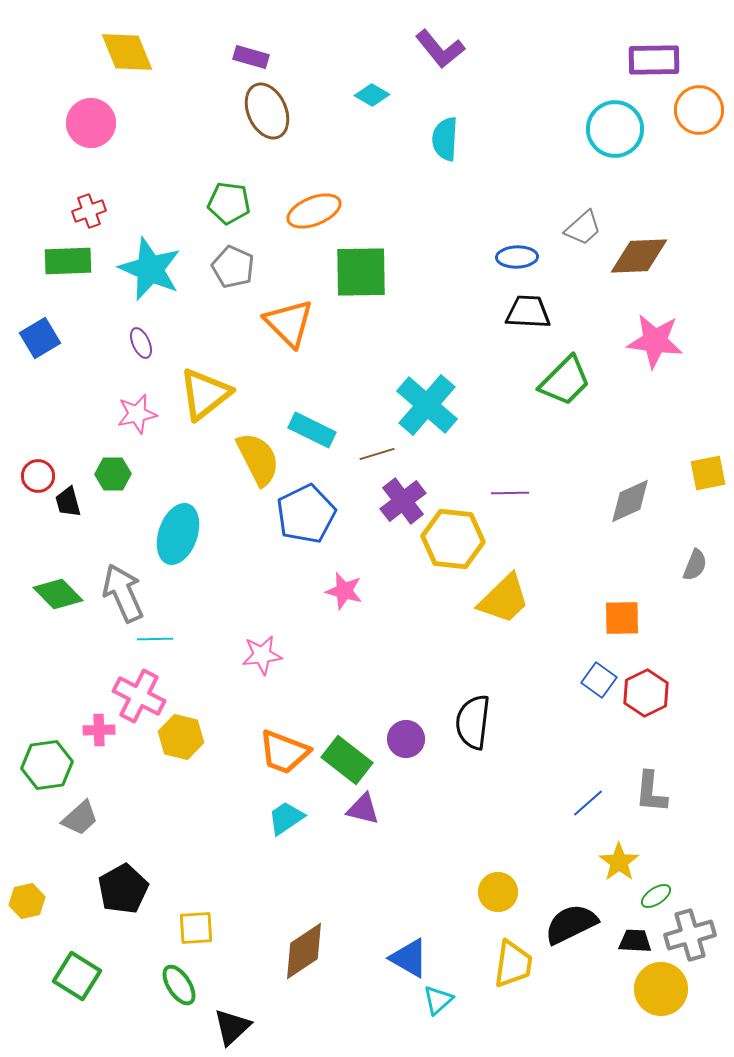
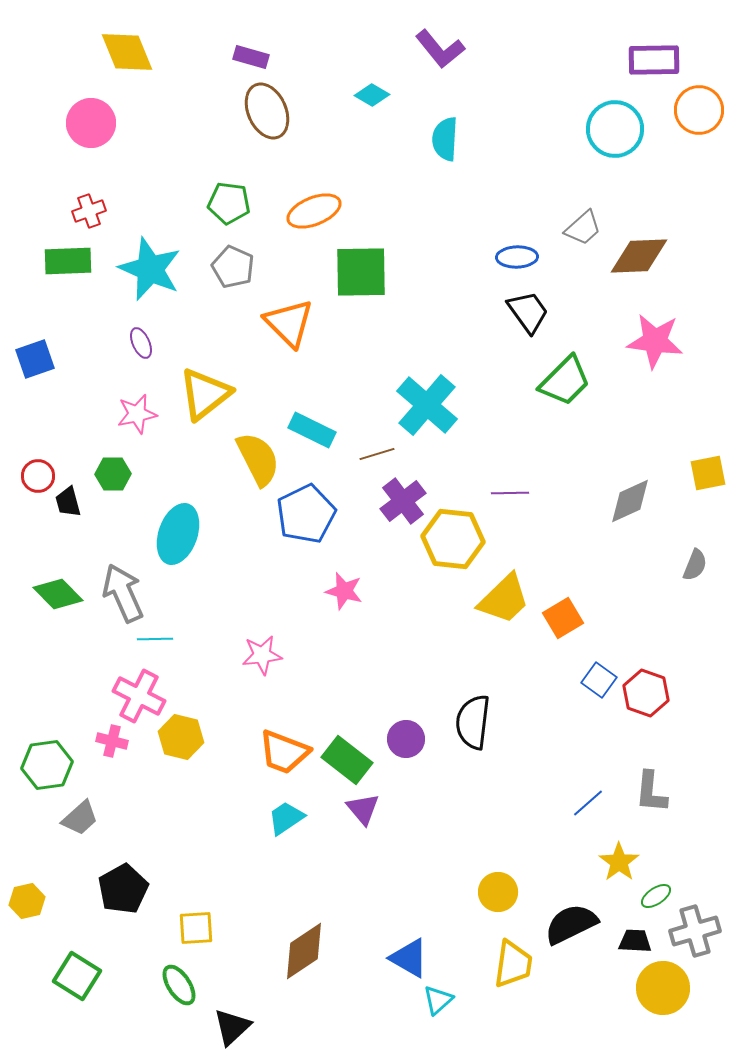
black trapezoid at (528, 312): rotated 51 degrees clockwise
blue square at (40, 338): moved 5 px left, 21 px down; rotated 12 degrees clockwise
orange square at (622, 618): moved 59 px left; rotated 30 degrees counterclockwise
red hexagon at (646, 693): rotated 15 degrees counterclockwise
pink cross at (99, 730): moved 13 px right, 11 px down; rotated 16 degrees clockwise
purple triangle at (363, 809): rotated 36 degrees clockwise
gray cross at (690, 935): moved 5 px right, 4 px up
yellow circle at (661, 989): moved 2 px right, 1 px up
